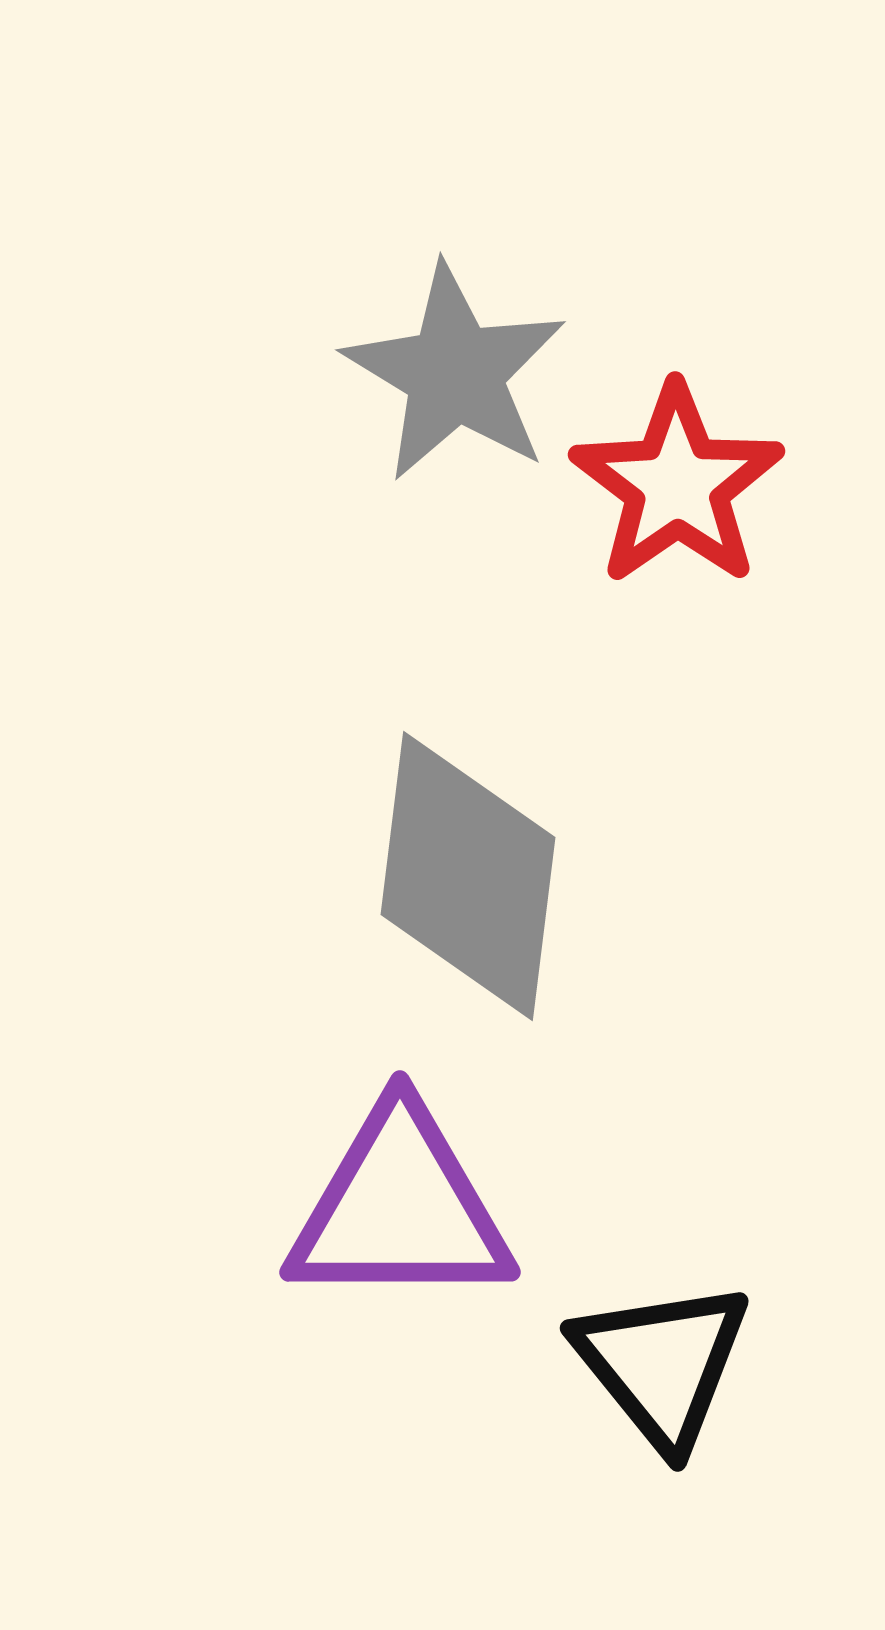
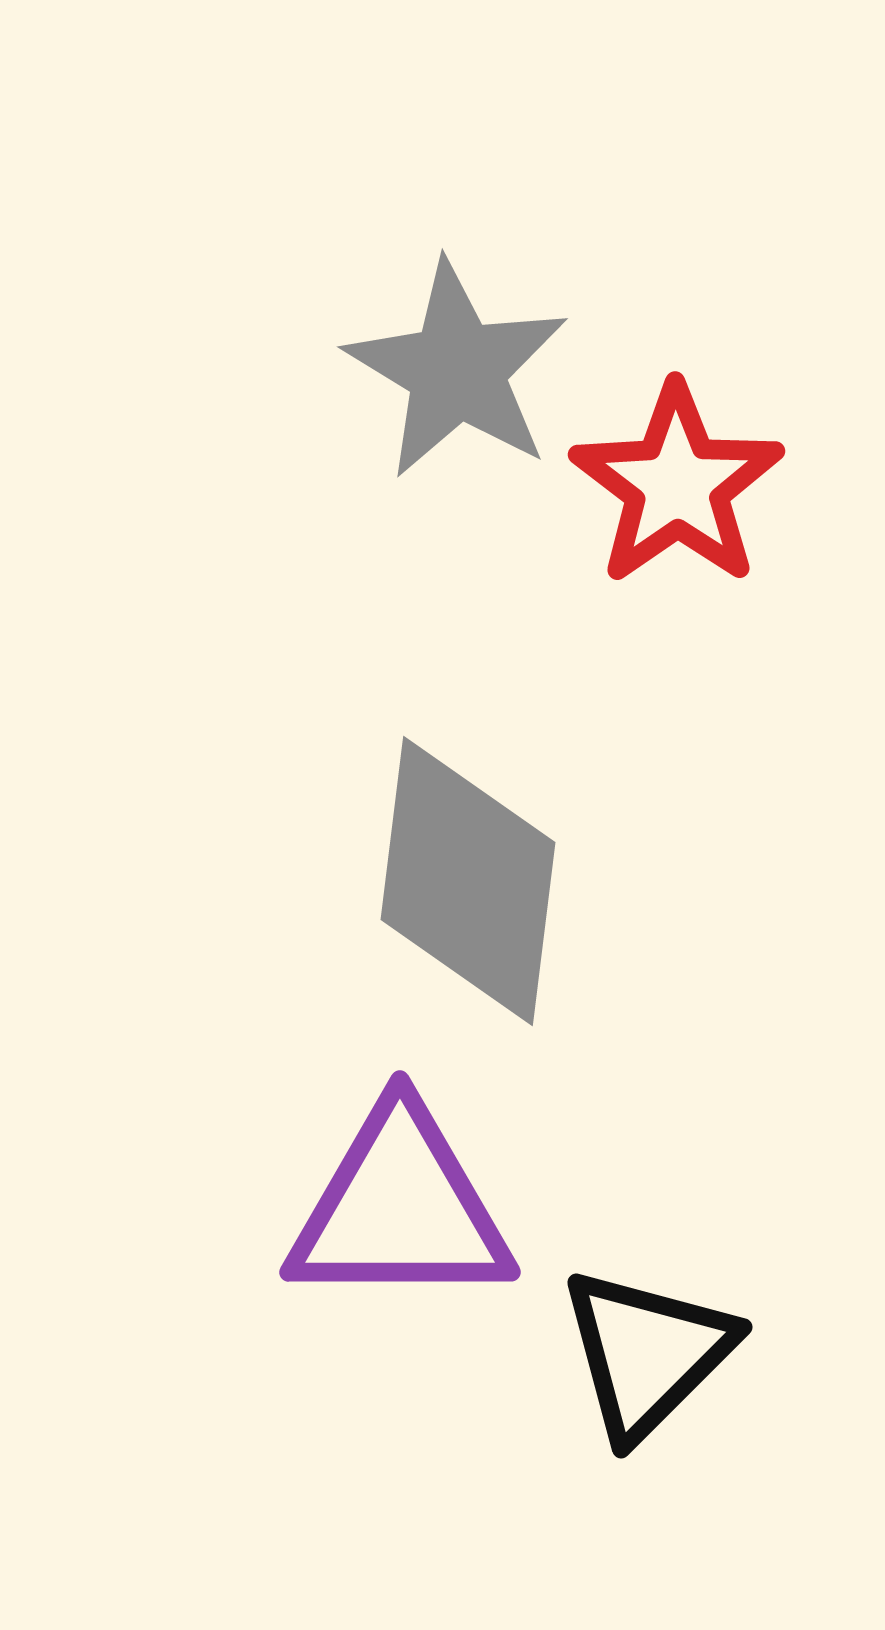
gray star: moved 2 px right, 3 px up
gray diamond: moved 5 px down
black triangle: moved 15 px left, 11 px up; rotated 24 degrees clockwise
